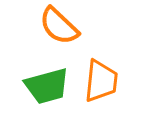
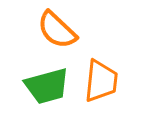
orange semicircle: moved 2 px left, 4 px down
